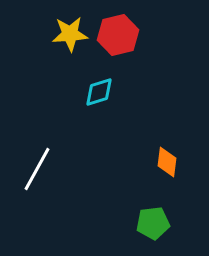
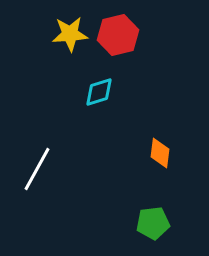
orange diamond: moved 7 px left, 9 px up
